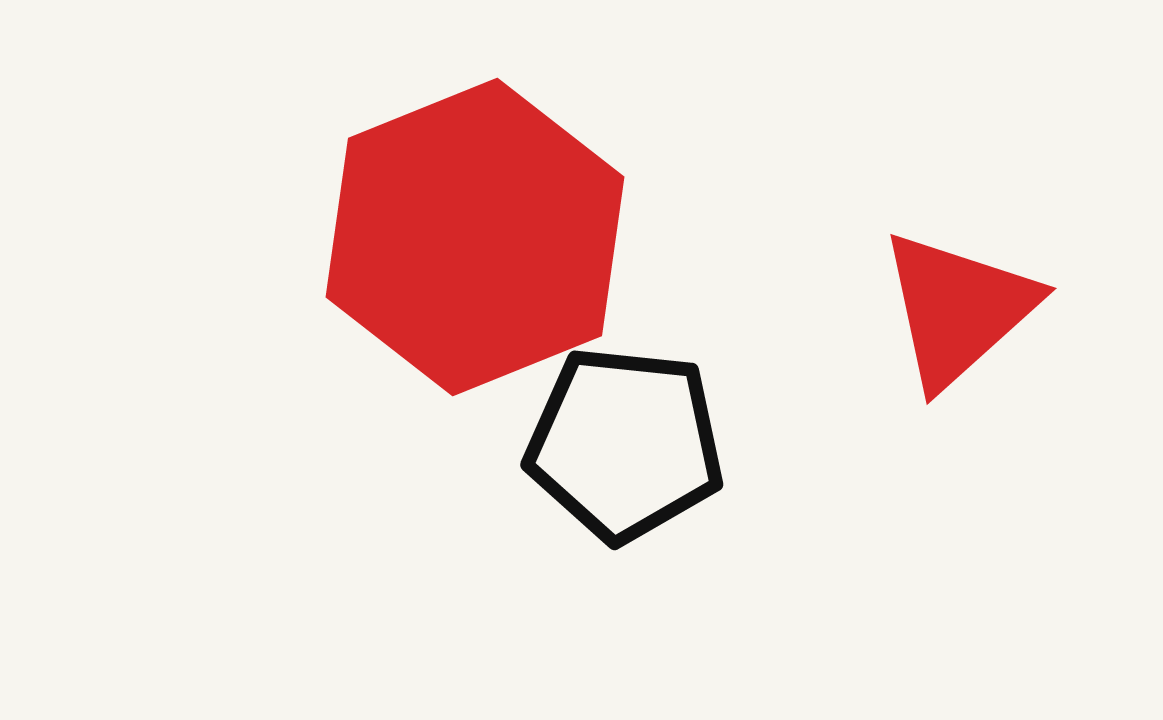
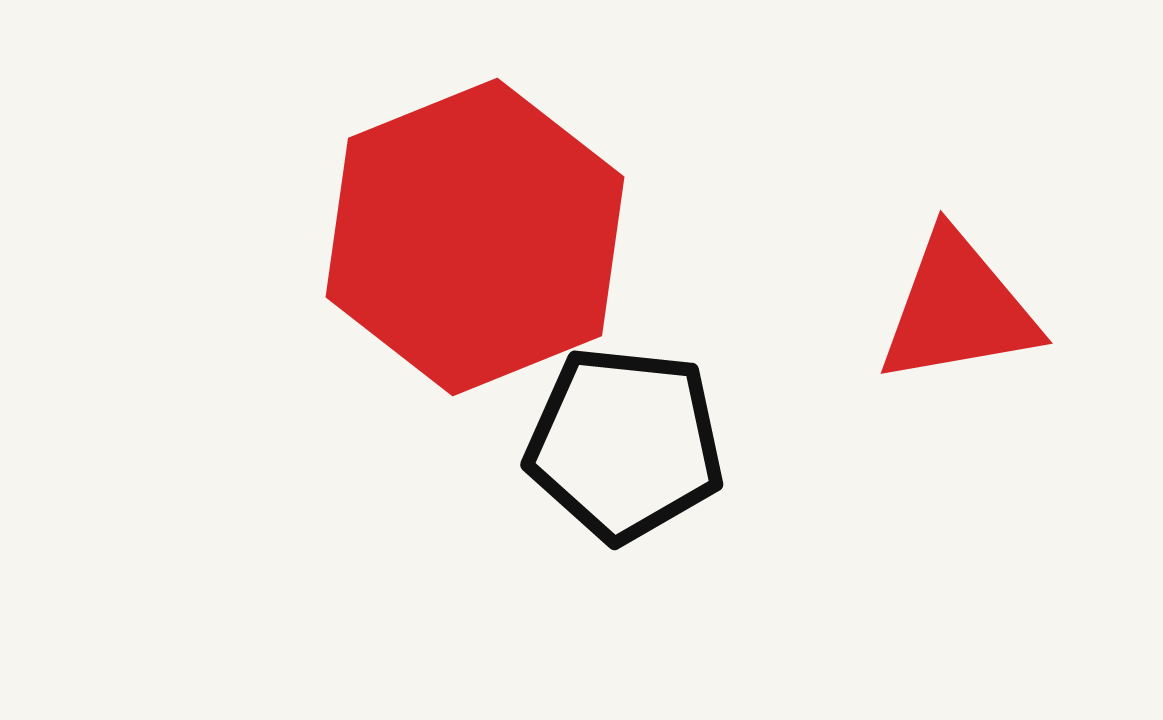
red triangle: rotated 32 degrees clockwise
